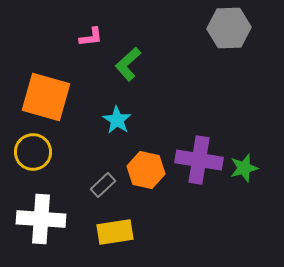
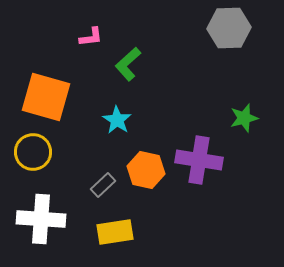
green star: moved 50 px up
